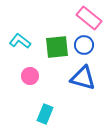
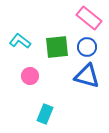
blue circle: moved 3 px right, 2 px down
blue triangle: moved 4 px right, 2 px up
